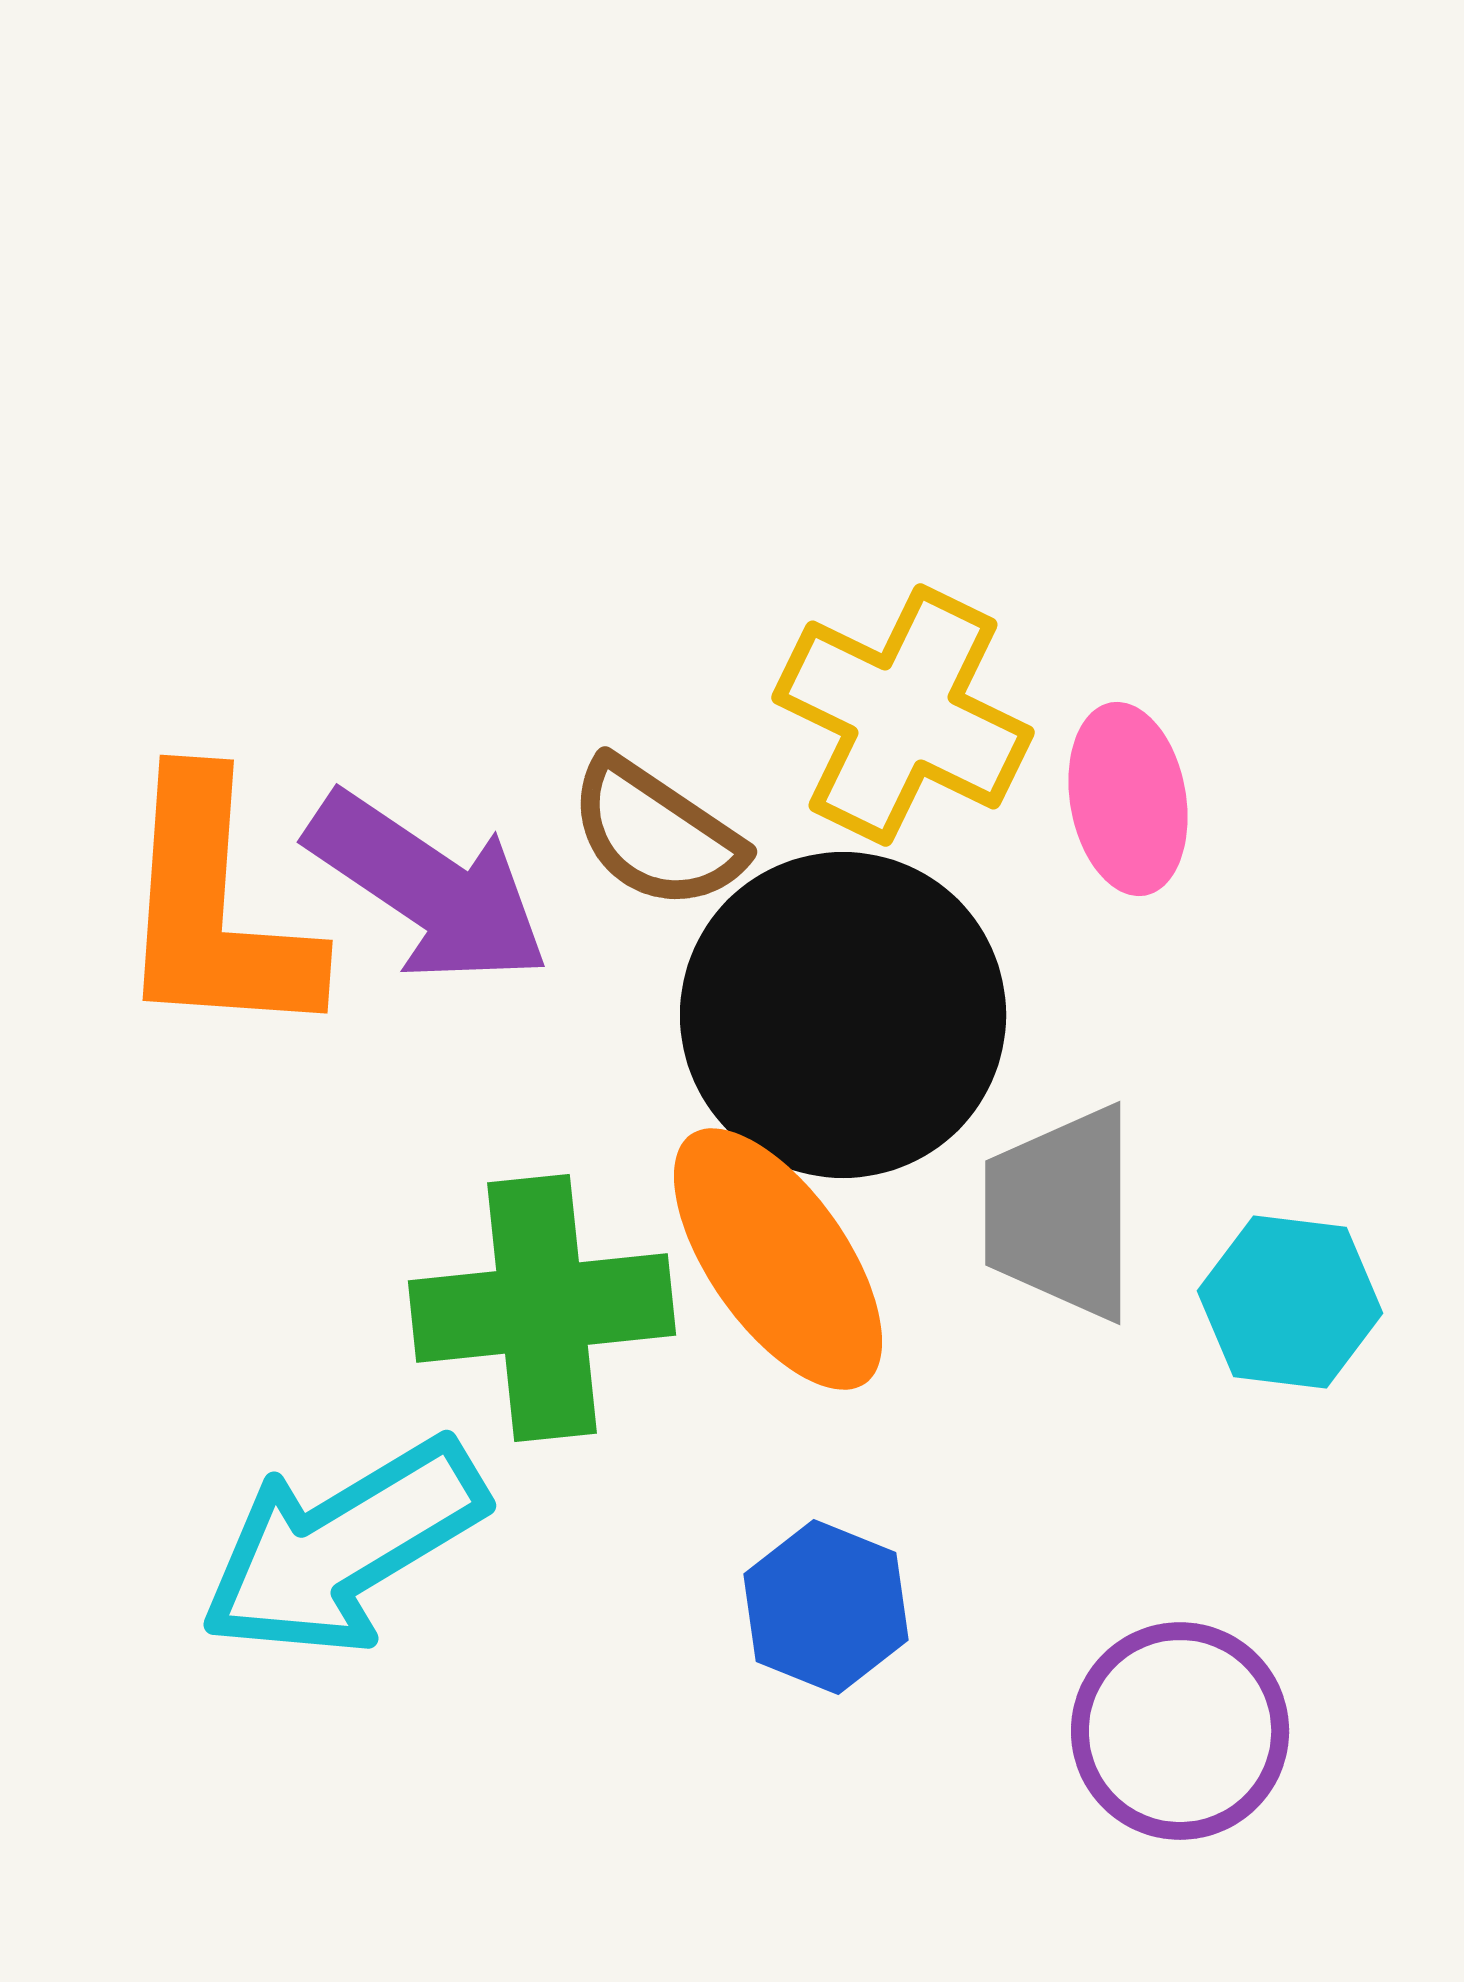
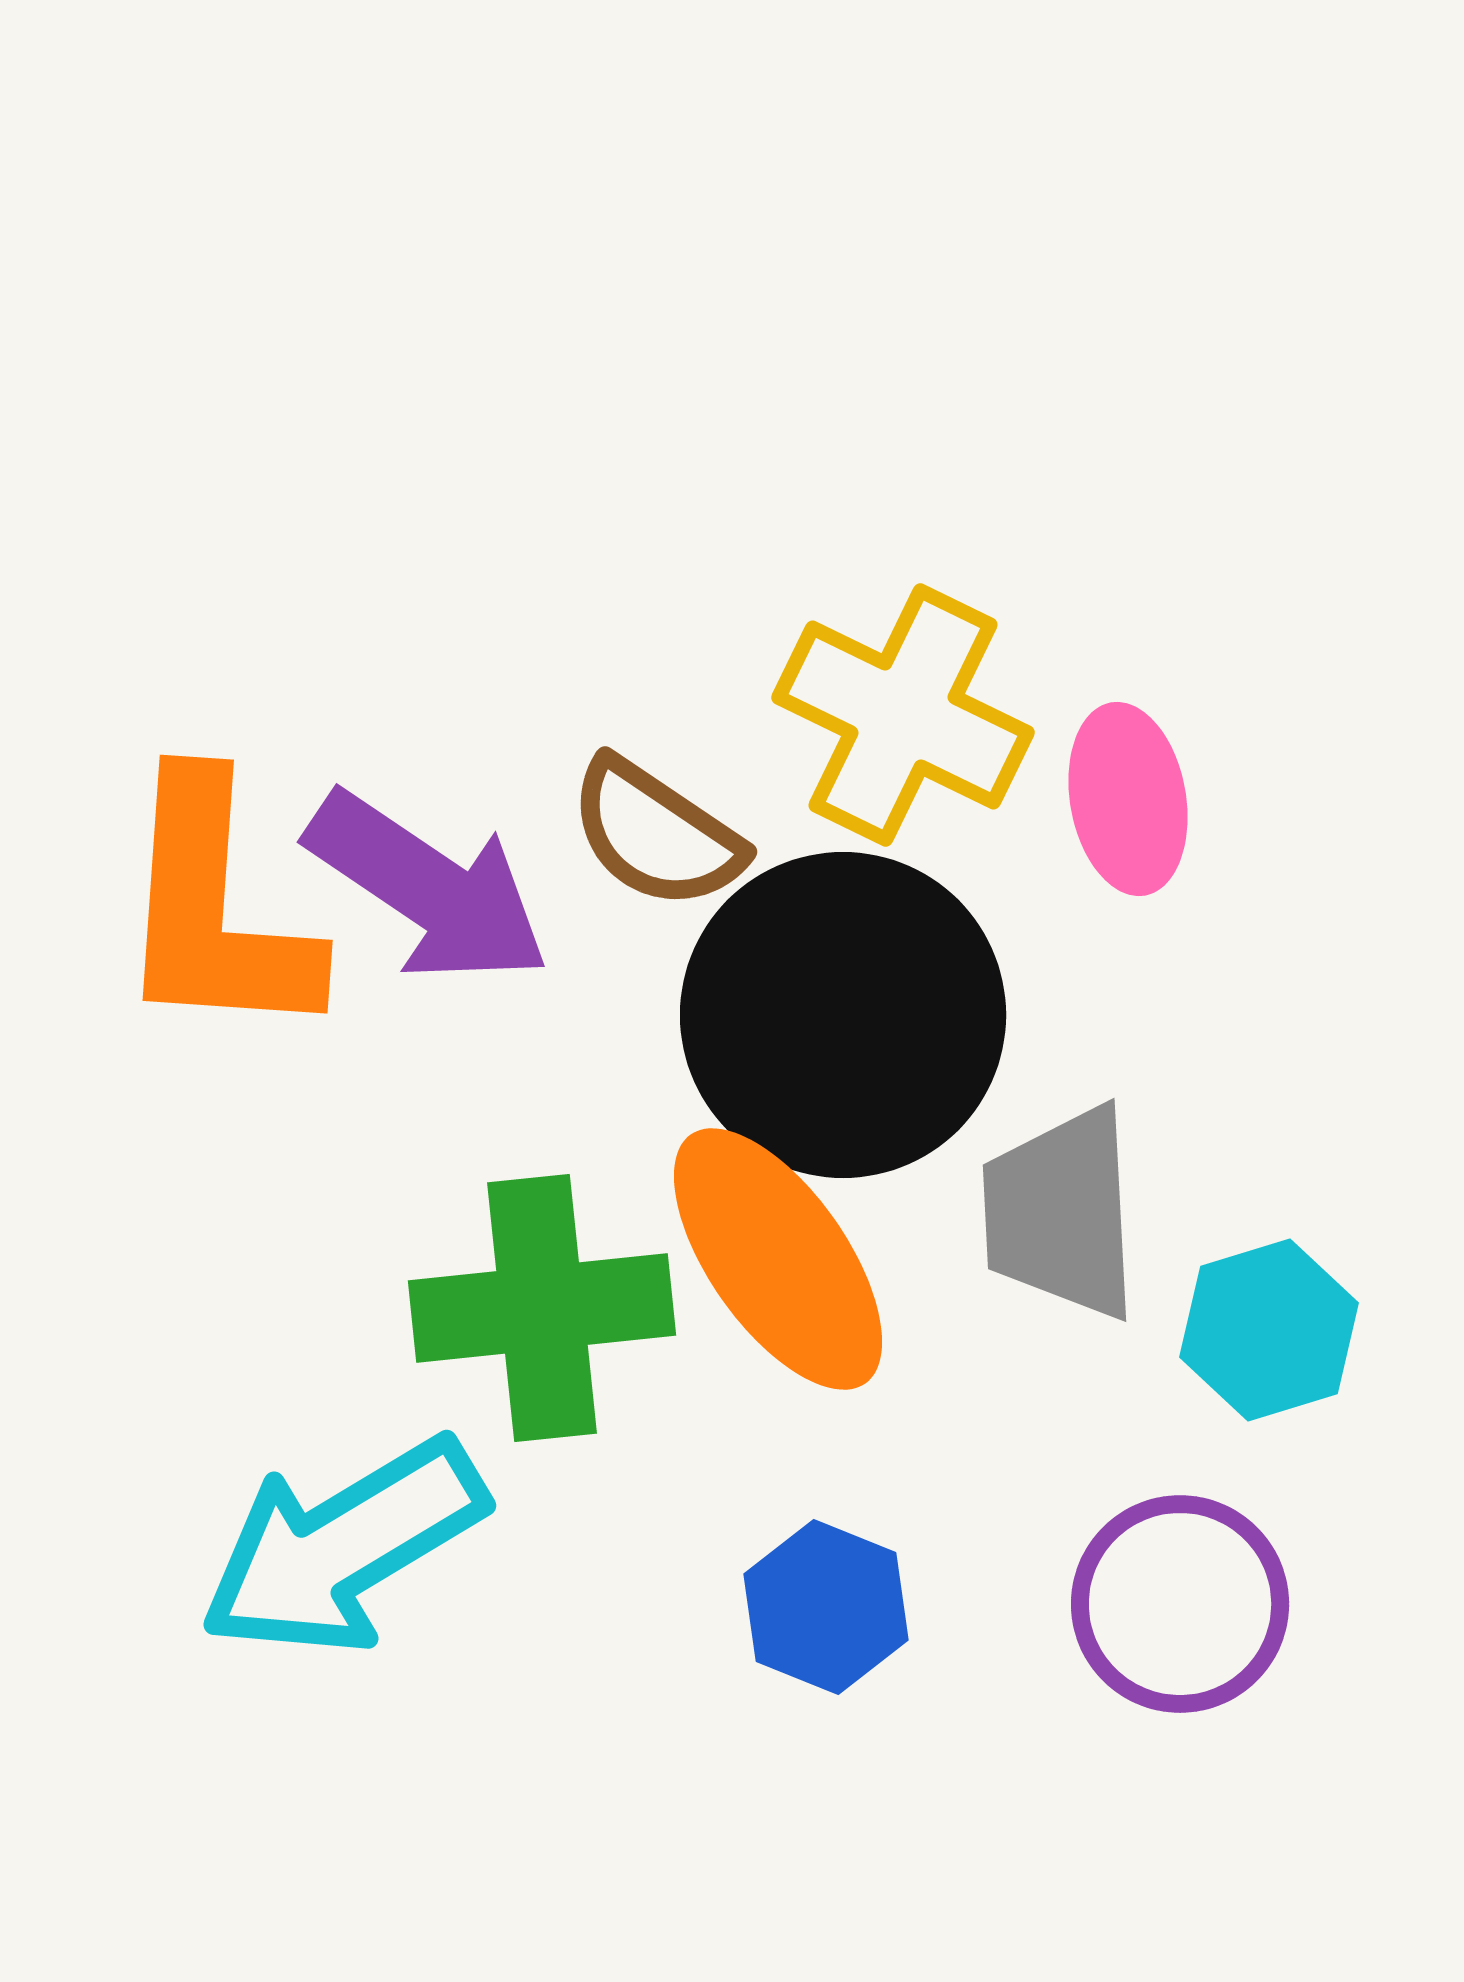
gray trapezoid: rotated 3 degrees counterclockwise
cyan hexagon: moved 21 px left, 28 px down; rotated 24 degrees counterclockwise
purple circle: moved 127 px up
